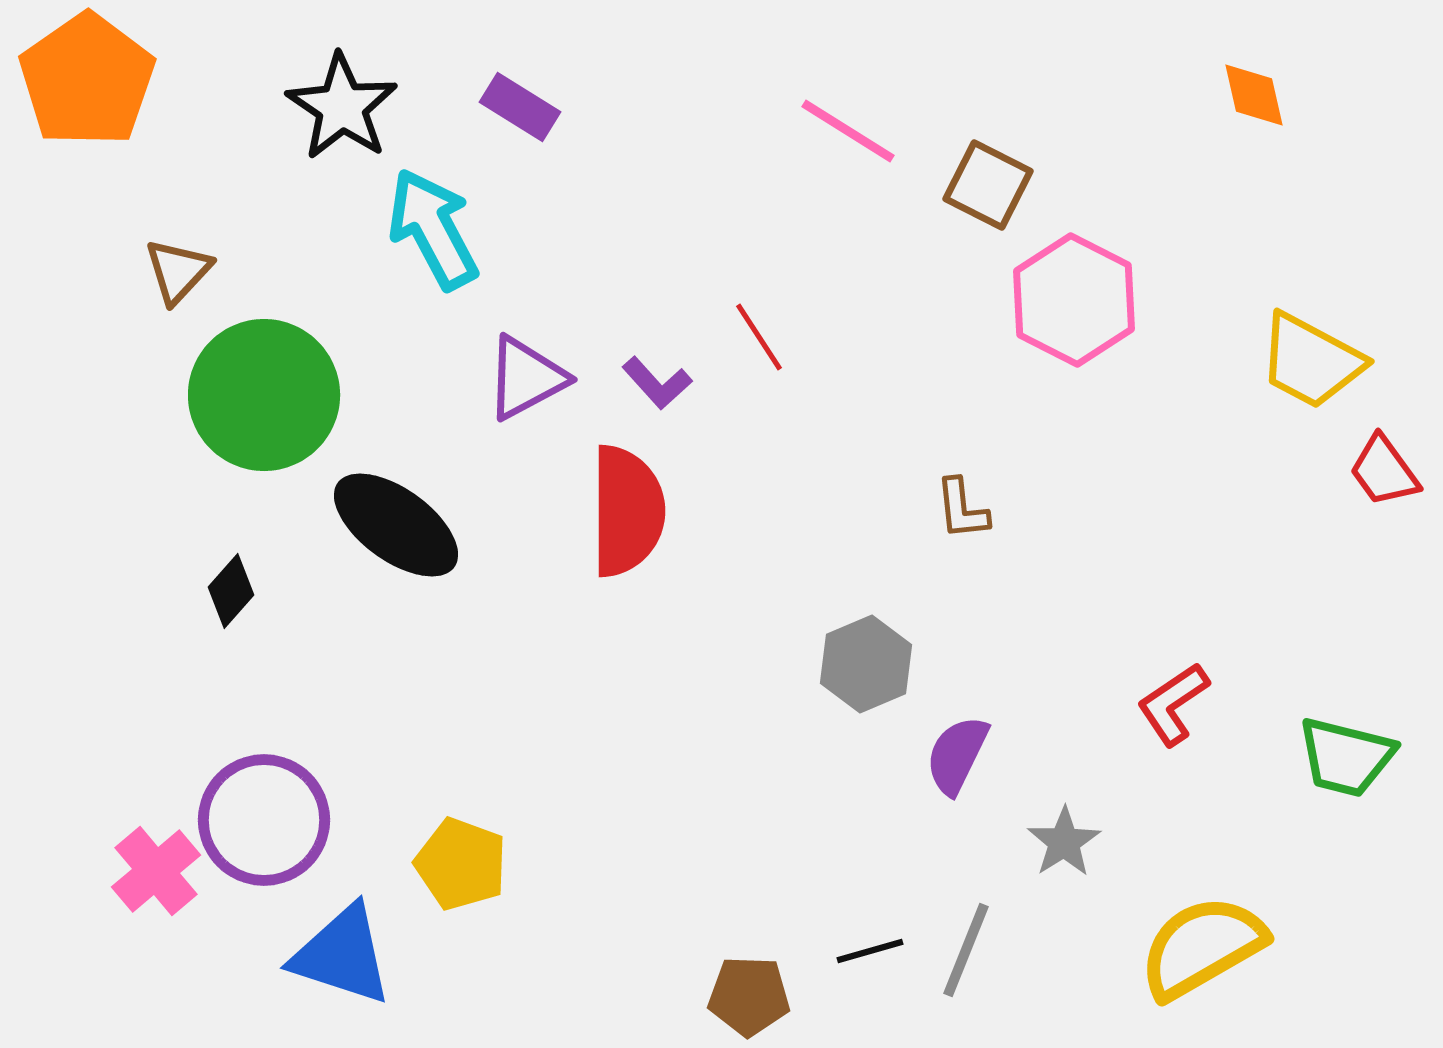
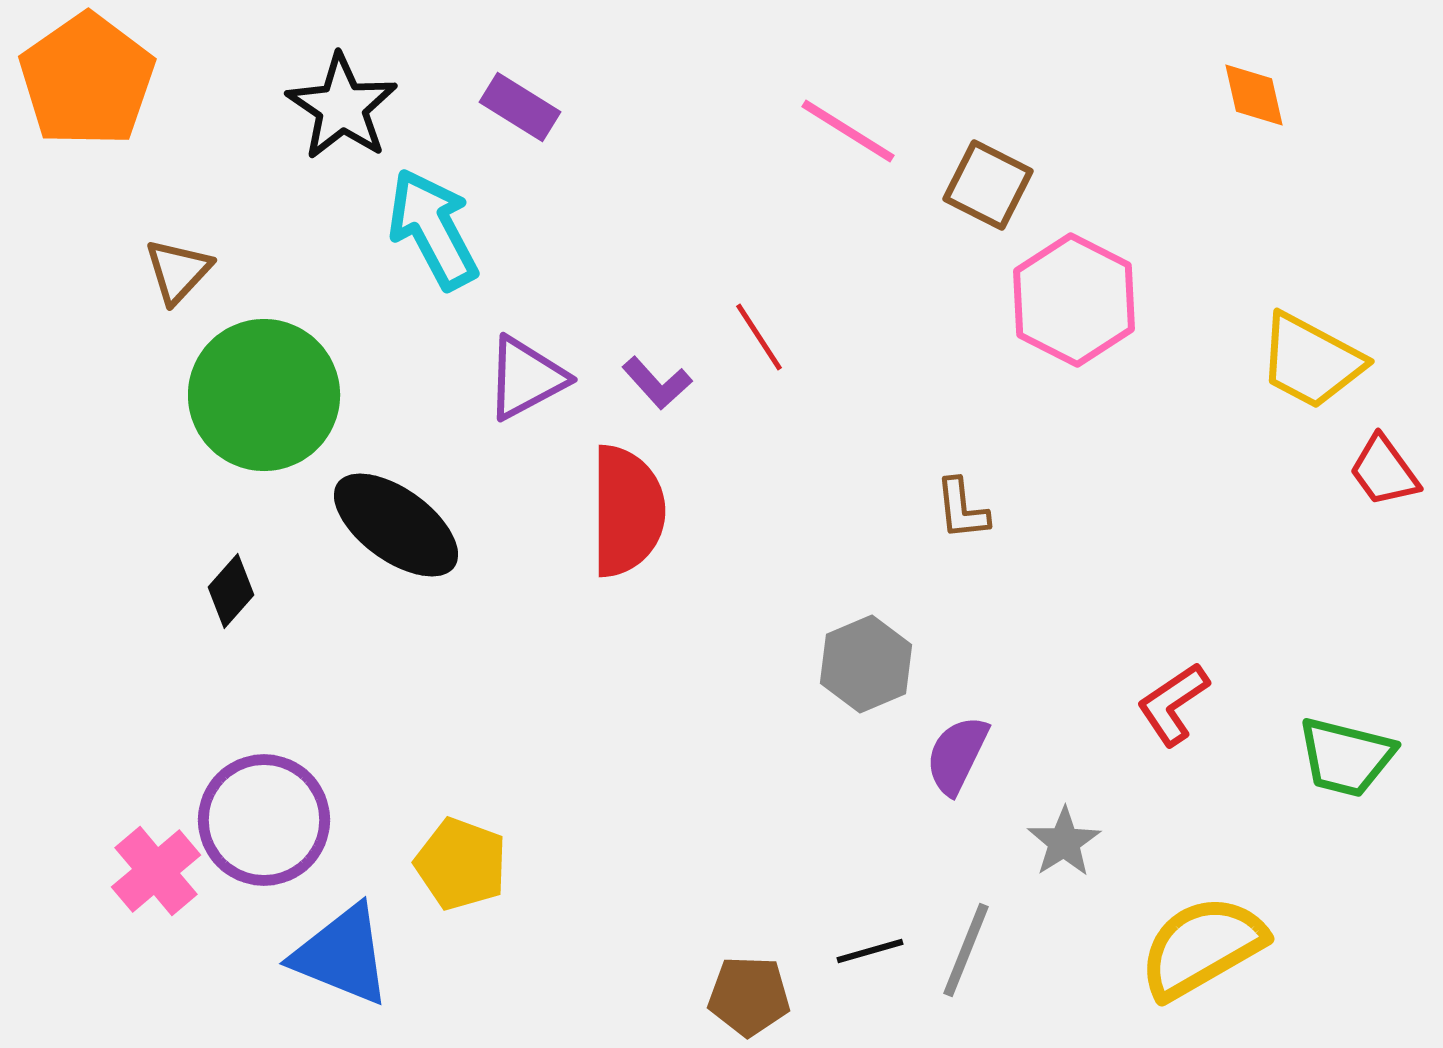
blue triangle: rotated 4 degrees clockwise
